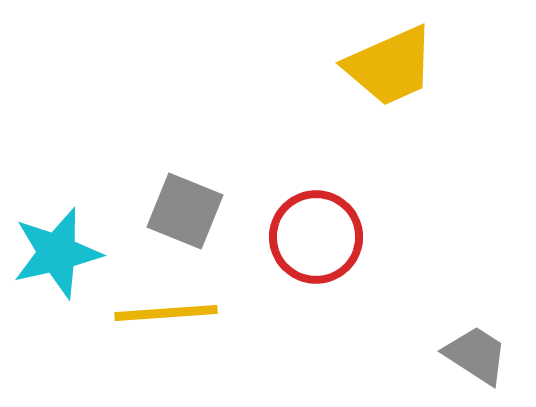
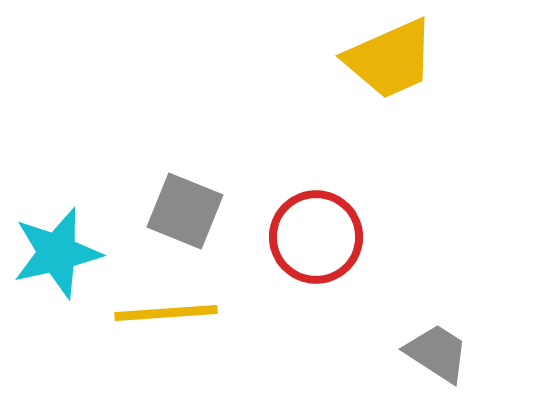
yellow trapezoid: moved 7 px up
gray trapezoid: moved 39 px left, 2 px up
